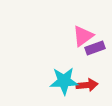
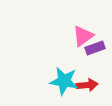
cyan star: rotated 12 degrees clockwise
